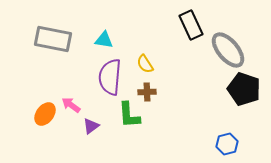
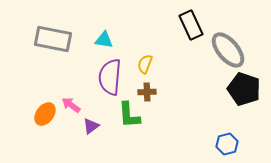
yellow semicircle: rotated 54 degrees clockwise
